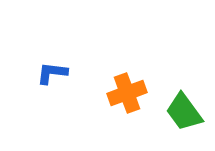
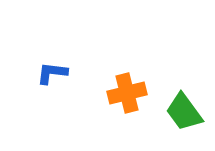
orange cross: rotated 6 degrees clockwise
